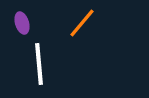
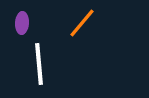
purple ellipse: rotated 20 degrees clockwise
